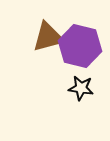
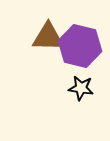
brown triangle: rotated 16 degrees clockwise
